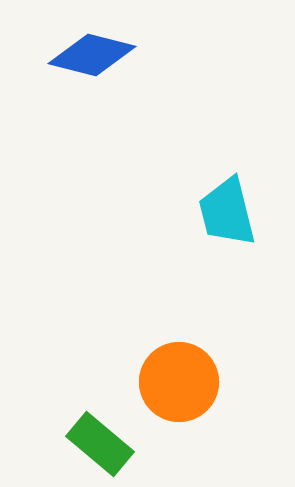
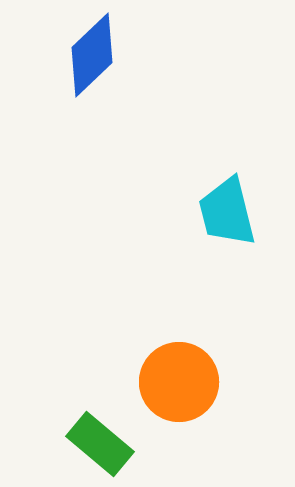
blue diamond: rotated 58 degrees counterclockwise
